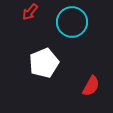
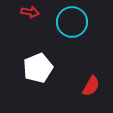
red arrow: rotated 120 degrees counterclockwise
white pentagon: moved 6 px left, 5 px down
